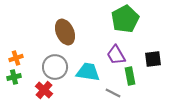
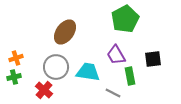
brown ellipse: rotated 60 degrees clockwise
gray circle: moved 1 px right
